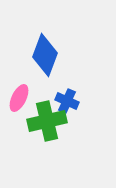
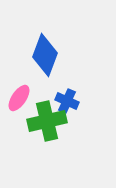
pink ellipse: rotated 8 degrees clockwise
